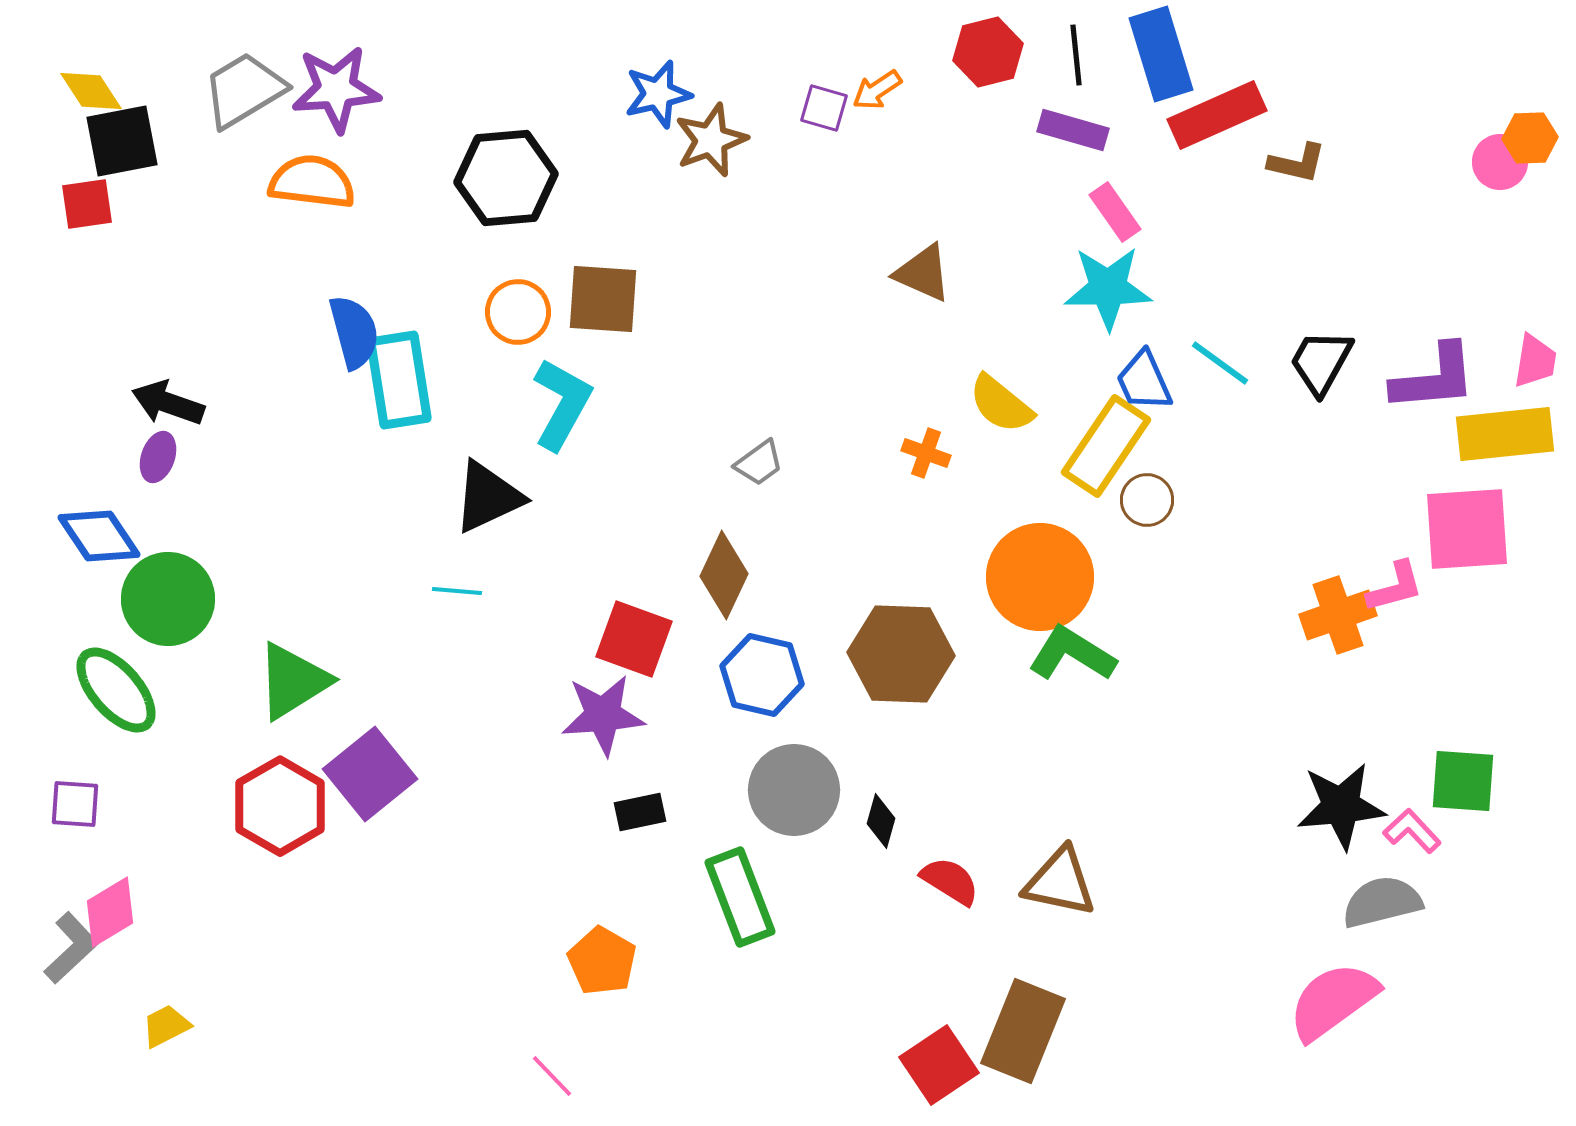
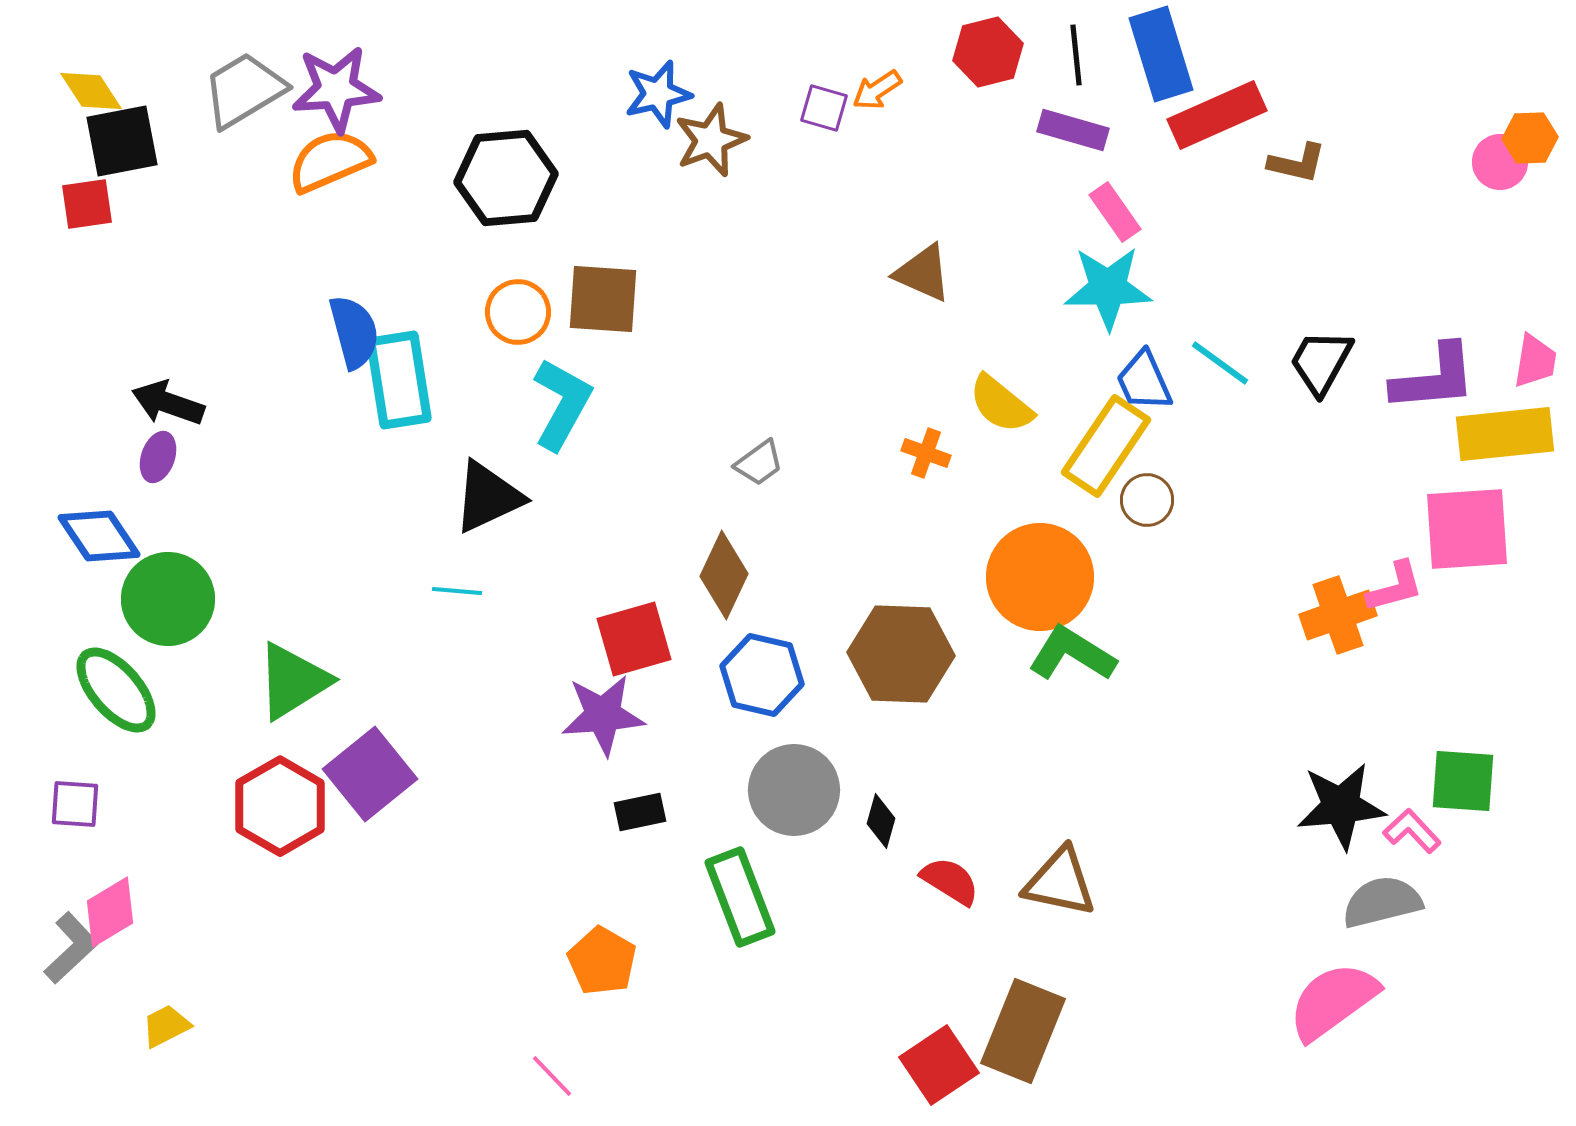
orange semicircle at (312, 182): moved 18 px right, 21 px up; rotated 30 degrees counterclockwise
red square at (634, 639): rotated 36 degrees counterclockwise
